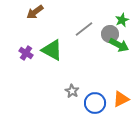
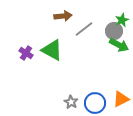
brown arrow: moved 28 px right, 4 px down; rotated 150 degrees counterclockwise
gray circle: moved 4 px right, 3 px up
gray star: moved 1 px left, 11 px down
